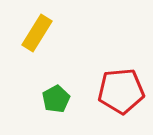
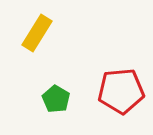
green pentagon: rotated 12 degrees counterclockwise
